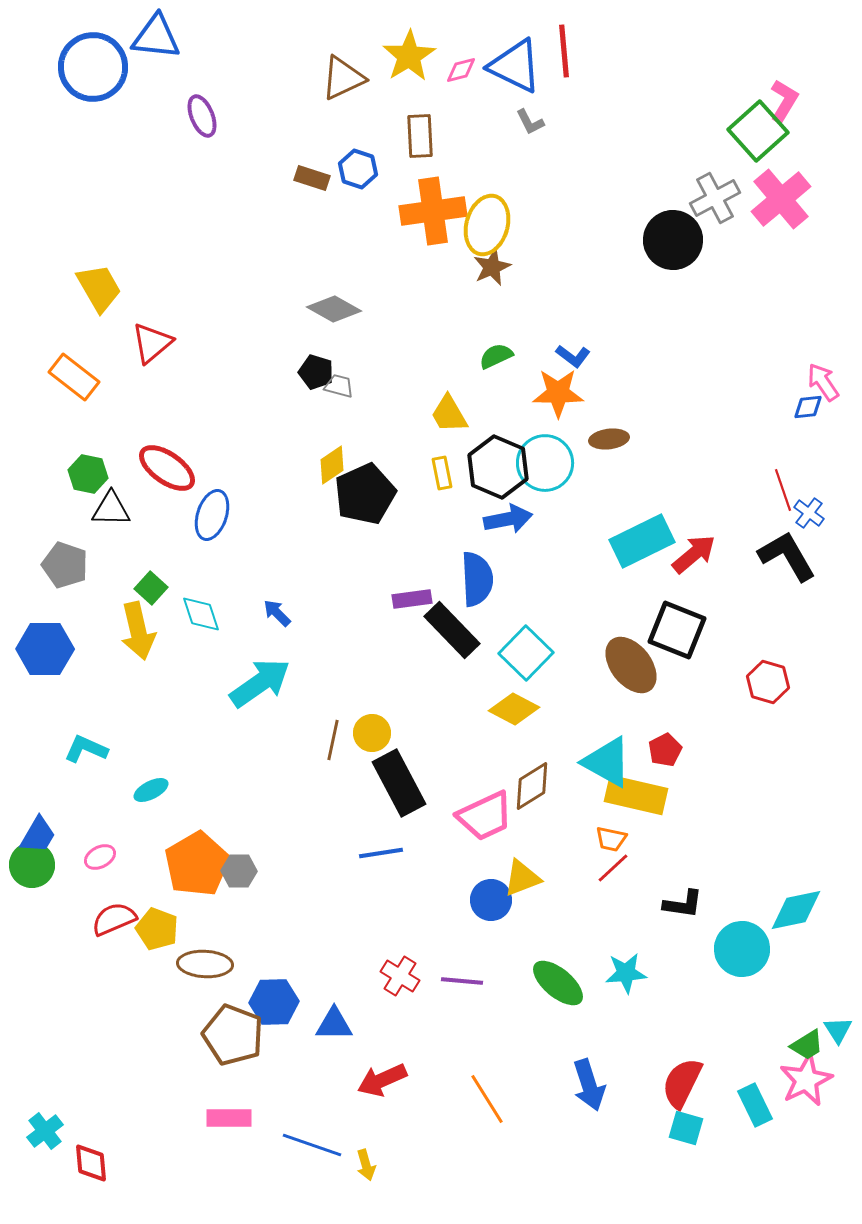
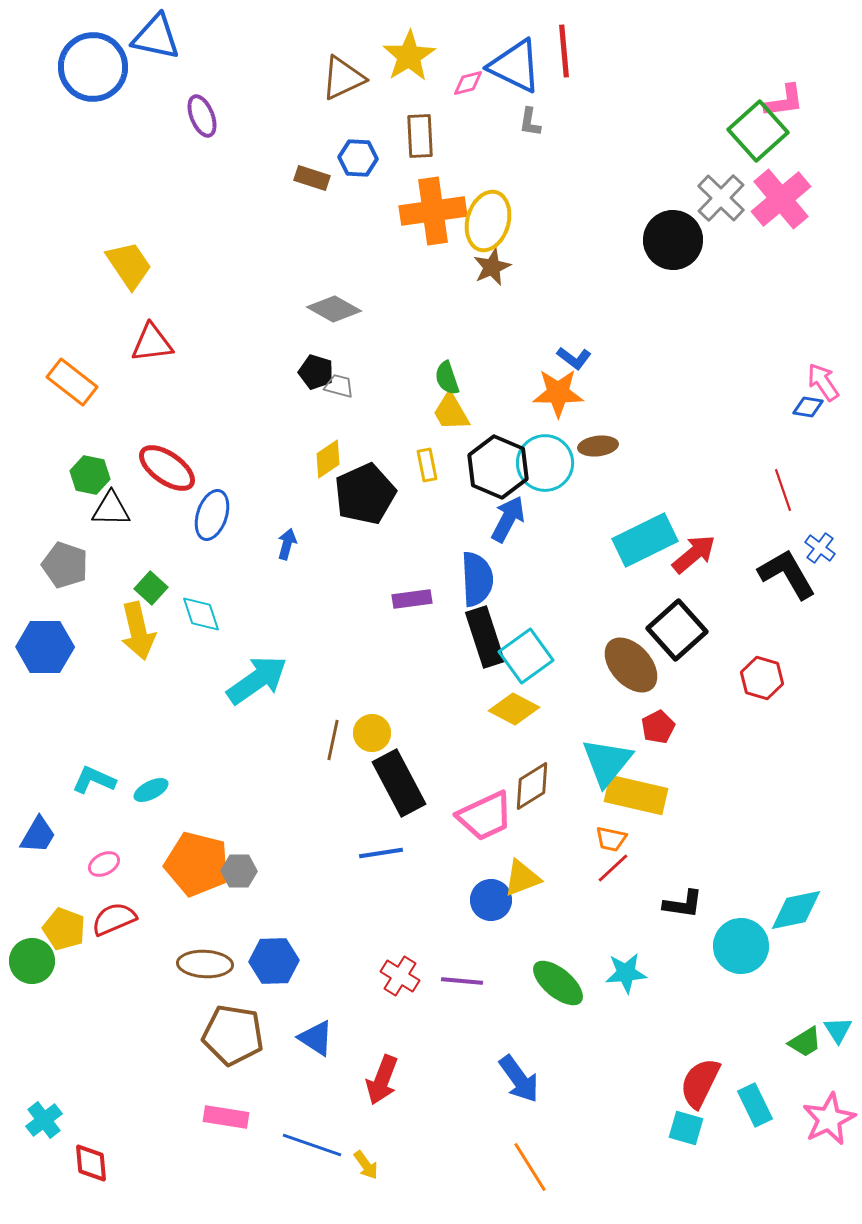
blue triangle at (156, 37): rotated 6 degrees clockwise
pink diamond at (461, 70): moved 7 px right, 13 px down
pink L-shape at (784, 101): rotated 51 degrees clockwise
gray L-shape at (530, 122): rotated 36 degrees clockwise
blue hexagon at (358, 169): moved 11 px up; rotated 15 degrees counterclockwise
gray cross at (715, 198): moved 6 px right; rotated 18 degrees counterclockwise
yellow ellipse at (487, 225): moved 1 px right, 4 px up
yellow trapezoid at (99, 288): moved 30 px right, 23 px up; rotated 4 degrees counterclockwise
red triangle at (152, 343): rotated 33 degrees clockwise
green semicircle at (496, 356): moved 49 px left, 22 px down; rotated 84 degrees counterclockwise
blue L-shape at (573, 356): moved 1 px right, 2 px down
orange rectangle at (74, 377): moved 2 px left, 5 px down
blue diamond at (808, 407): rotated 16 degrees clockwise
yellow trapezoid at (449, 414): moved 2 px right, 2 px up
brown ellipse at (609, 439): moved 11 px left, 7 px down
yellow diamond at (332, 465): moved 4 px left, 6 px up
yellow rectangle at (442, 473): moved 15 px left, 8 px up
green hexagon at (88, 474): moved 2 px right, 1 px down
blue cross at (809, 513): moved 11 px right, 35 px down
blue arrow at (508, 519): rotated 51 degrees counterclockwise
cyan rectangle at (642, 541): moved 3 px right, 1 px up
black L-shape at (787, 556): moved 18 px down
blue arrow at (277, 613): moved 10 px right, 69 px up; rotated 60 degrees clockwise
black rectangle at (452, 630): moved 33 px right, 7 px down; rotated 26 degrees clockwise
black square at (677, 630): rotated 26 degrees clockwise
blue hexagon at (45, 649): moved 2 px up
cyan square at (526, 653): moved 3 px down; rotated 10 degrees clockwise
brown ellipse at (631, 665): rotated 4 degrees counterclockwise
red hexagon at (768, 682): moved 6 px left, 4 px up
cyan arrow at (260, 683): moved 3 px left, 3 px up
cyan L-shape at (86, 749): moved 8 px right, 31 px down
red pentagon at (665, 750): moved 7 px left, 23 px up
cyan triangle at (607, 762): rotated 40 degrees clockwise
pink ellipse at (100, 857): moved 4 px right, 7 px down
orange pentagon at (197, 864): rotated 28 degrees counterclockwise
green circle at (32, 865): moved 96 px down
yellow pentagon at (157, 929): moved 93 px left
cyan circle at (742, 949): moved 1 px left, 3 px up
blue hexagon at (274, 1002): moved 41 px up
blue triangle at (334, 1024): moved 18 px left, 14 px down; rotated 33 degrees clockwise
brown pentagon at (233, 1035): rotated 12 degrees counterclockwise
green trapezoid at (807, 1045): moved 2 px left, 3 px up
red arrow at (382, 1080): rotated 45 degrees counterclockwise
pink star at (806, 1080): moved 23 px right, 39 px down
red semicircle at (682, 1083): moved 18 px right
blue arrow at (589, 1085): moved 70 px left, 6 px up; rotated 18 degrees counterclockwise
orange line at (487, 1099): moved 43 px right, 68 px down
pink rectangle at (229, 1118): moved 3 px left, 1 px up; rotated 9 degrees clockwise
cyan cross at (45, 1131): moved 1 px left, 11 px up
yellow arrow at (366, 1165): rotated 20 degrees counterclockwise
